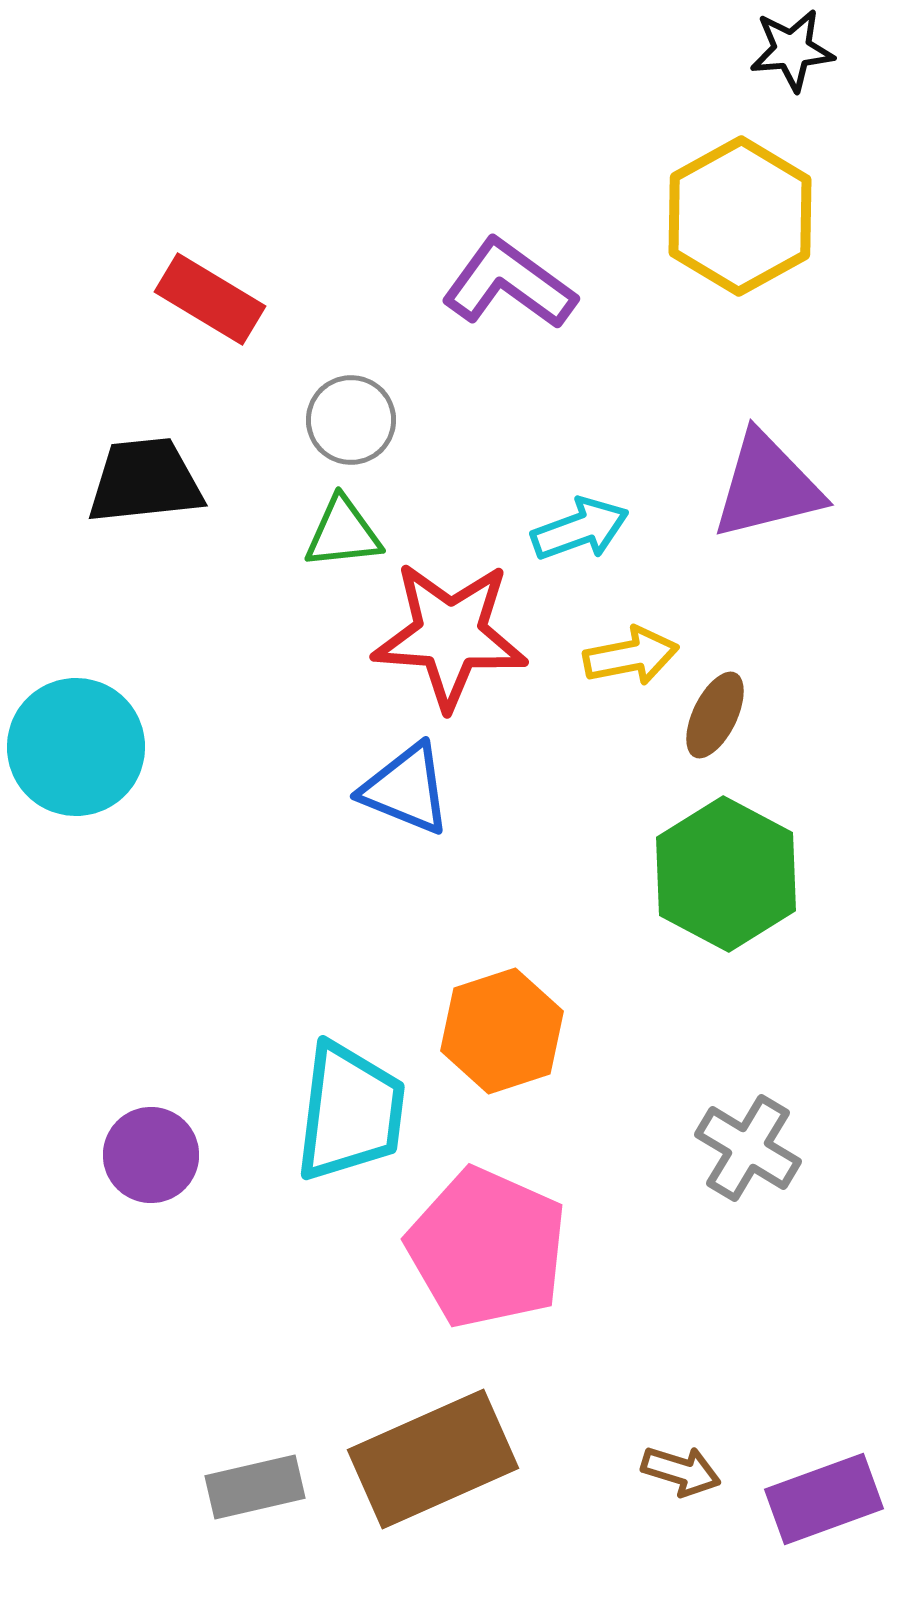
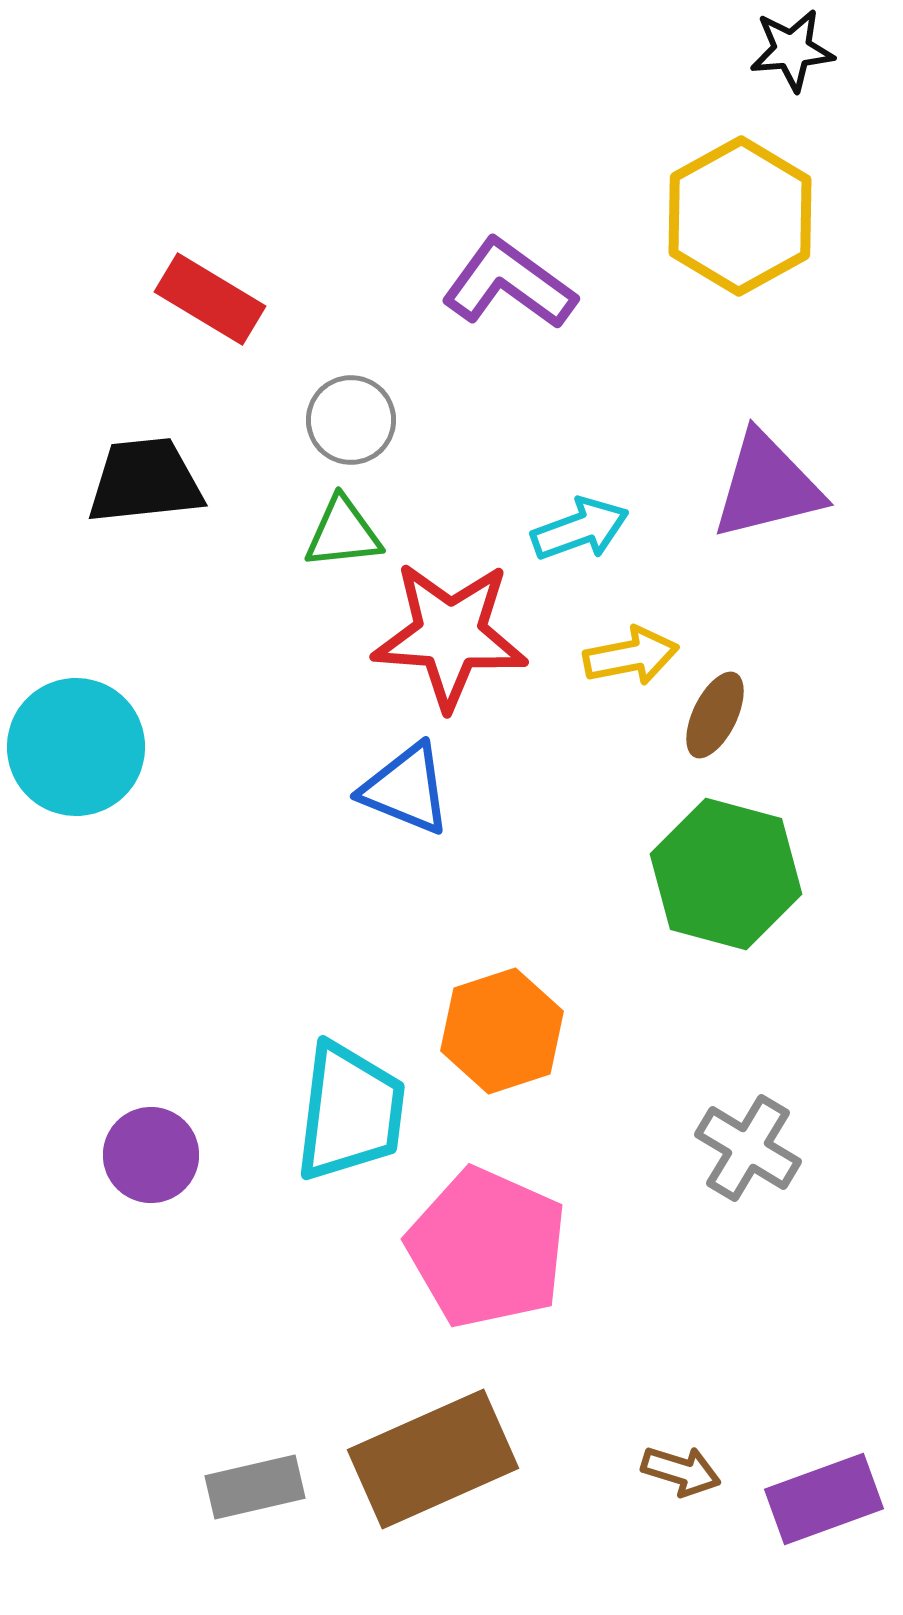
green hexagon: rotated 13 degrees counterclockwise
